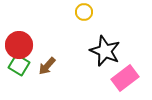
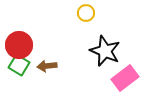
yellow circle: moved 2 px right, 1 px down
brown arrow: rotated 42 degrees clockwise
